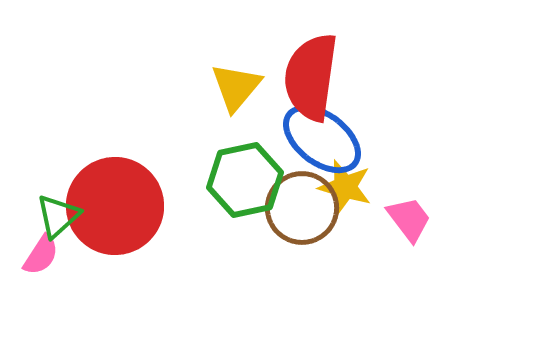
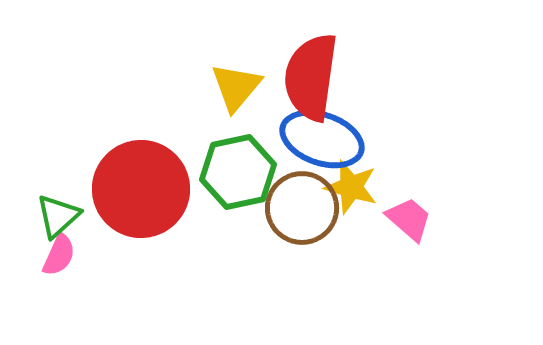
blue ellipse: rotated 18 degrees counterclockwise
green hexagon: moved 7 px left, 8 px up
yellow star: moved 6 px right
red circle: moved 26 px right, 17 px up
pink trapezoid: rotated 12 degrees counterclockwise
pink semicircle: moved 18 px right; rotated 9 degrees counterclockwise
